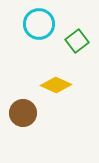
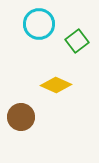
brown circle: moved 2 px left, 4 px down
